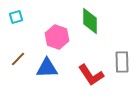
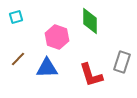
gray rectangle: rotated 20 degrees clockwise
red L-shape: rotated 16 degrees clockwise
